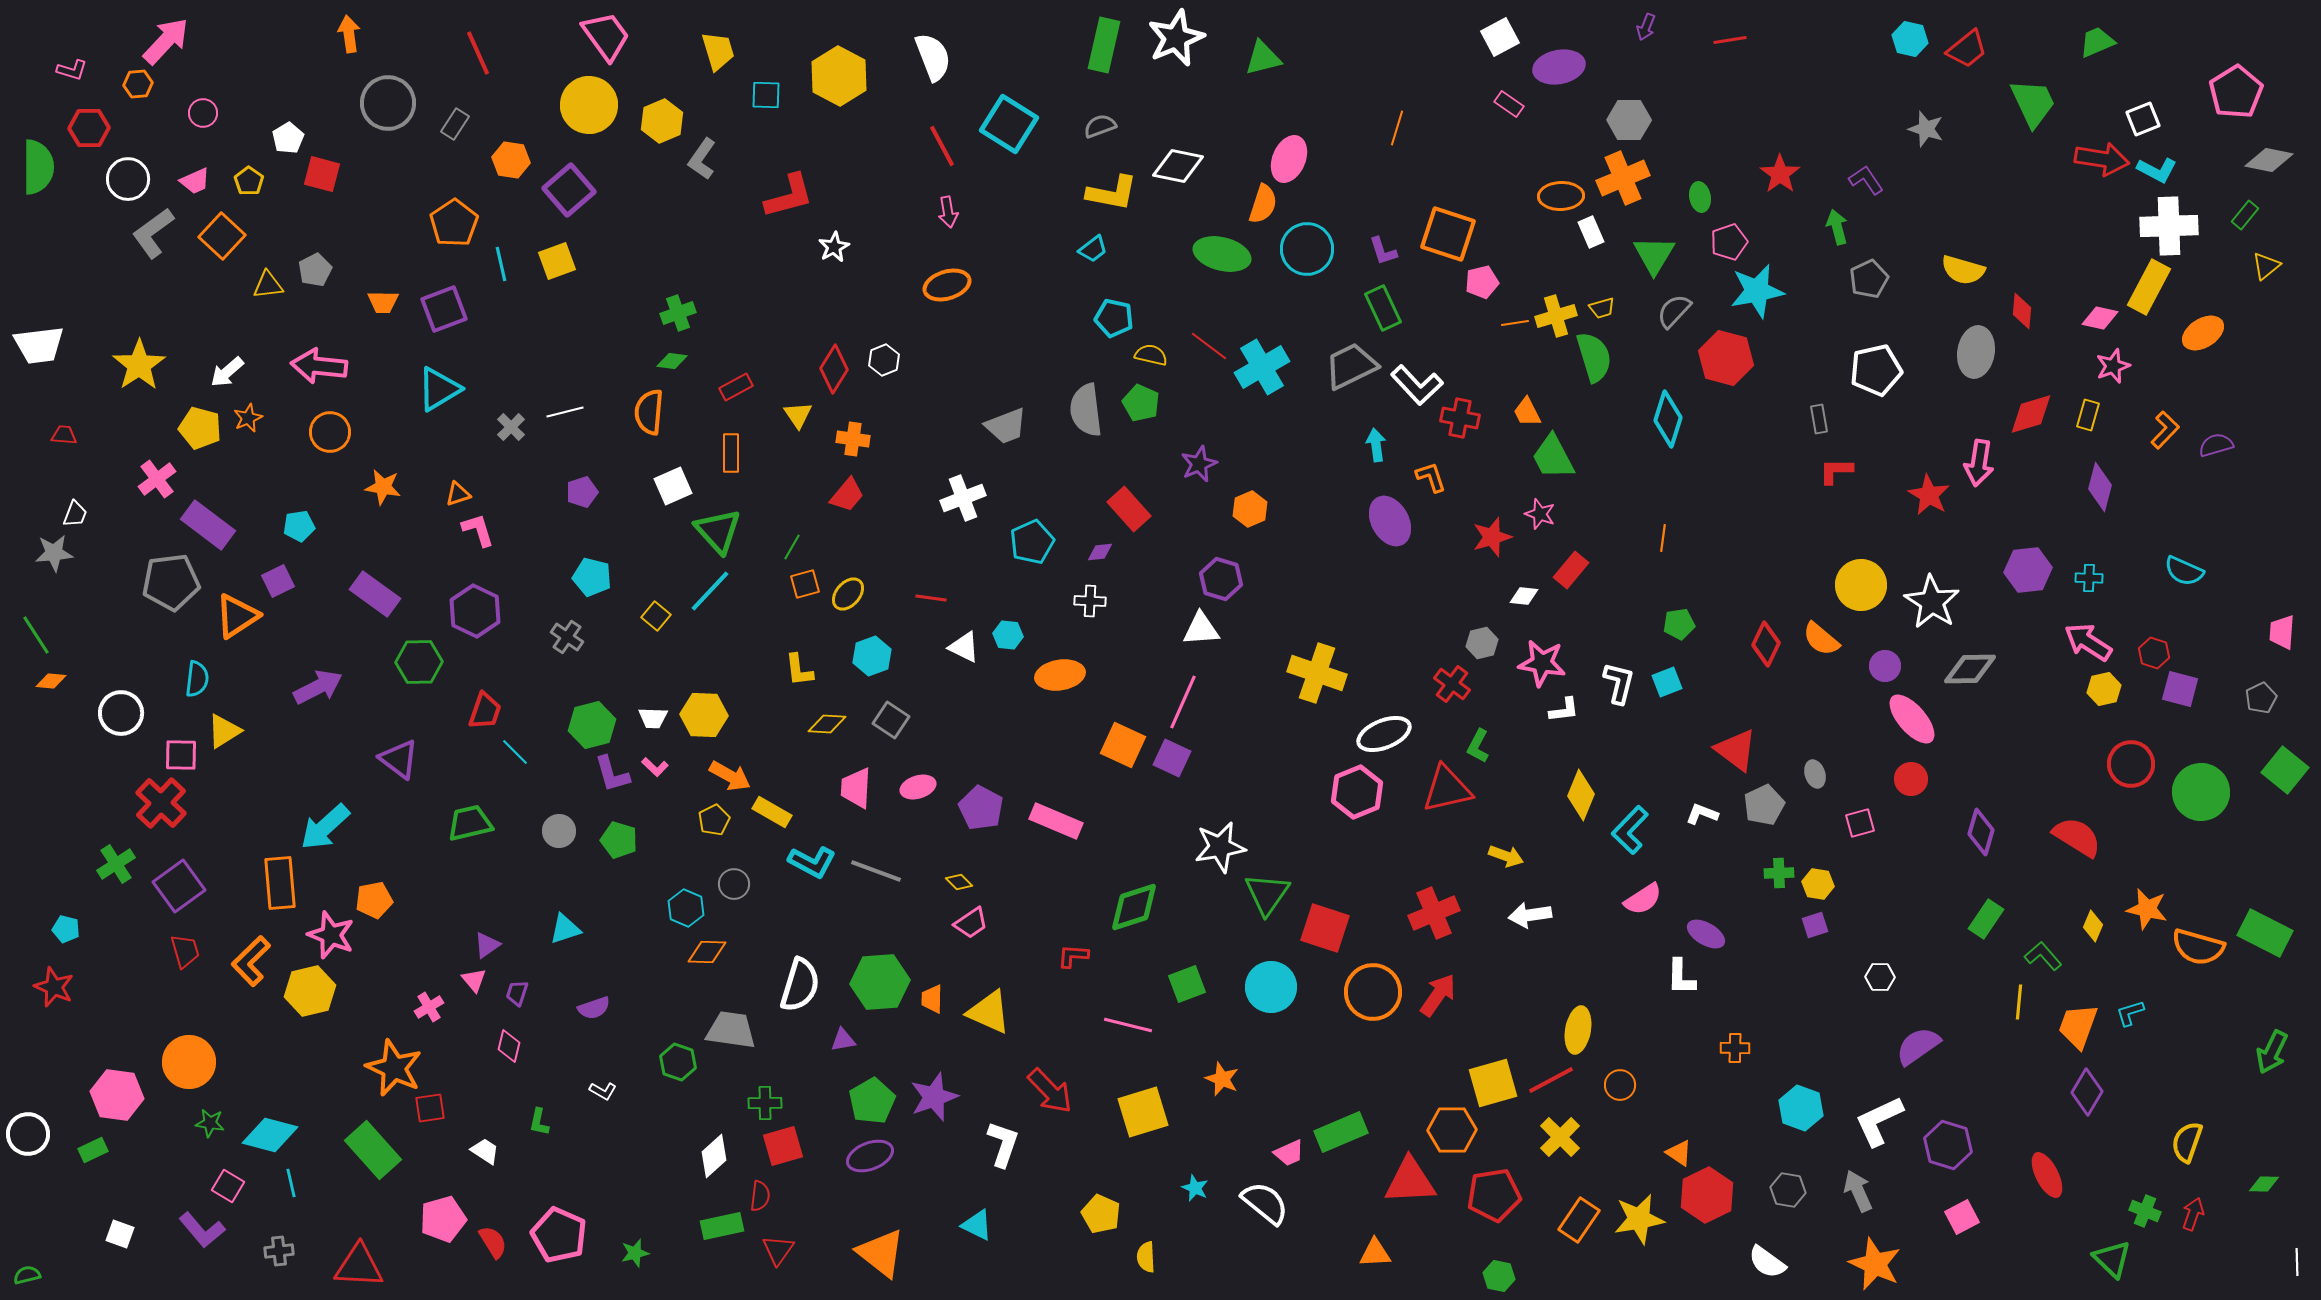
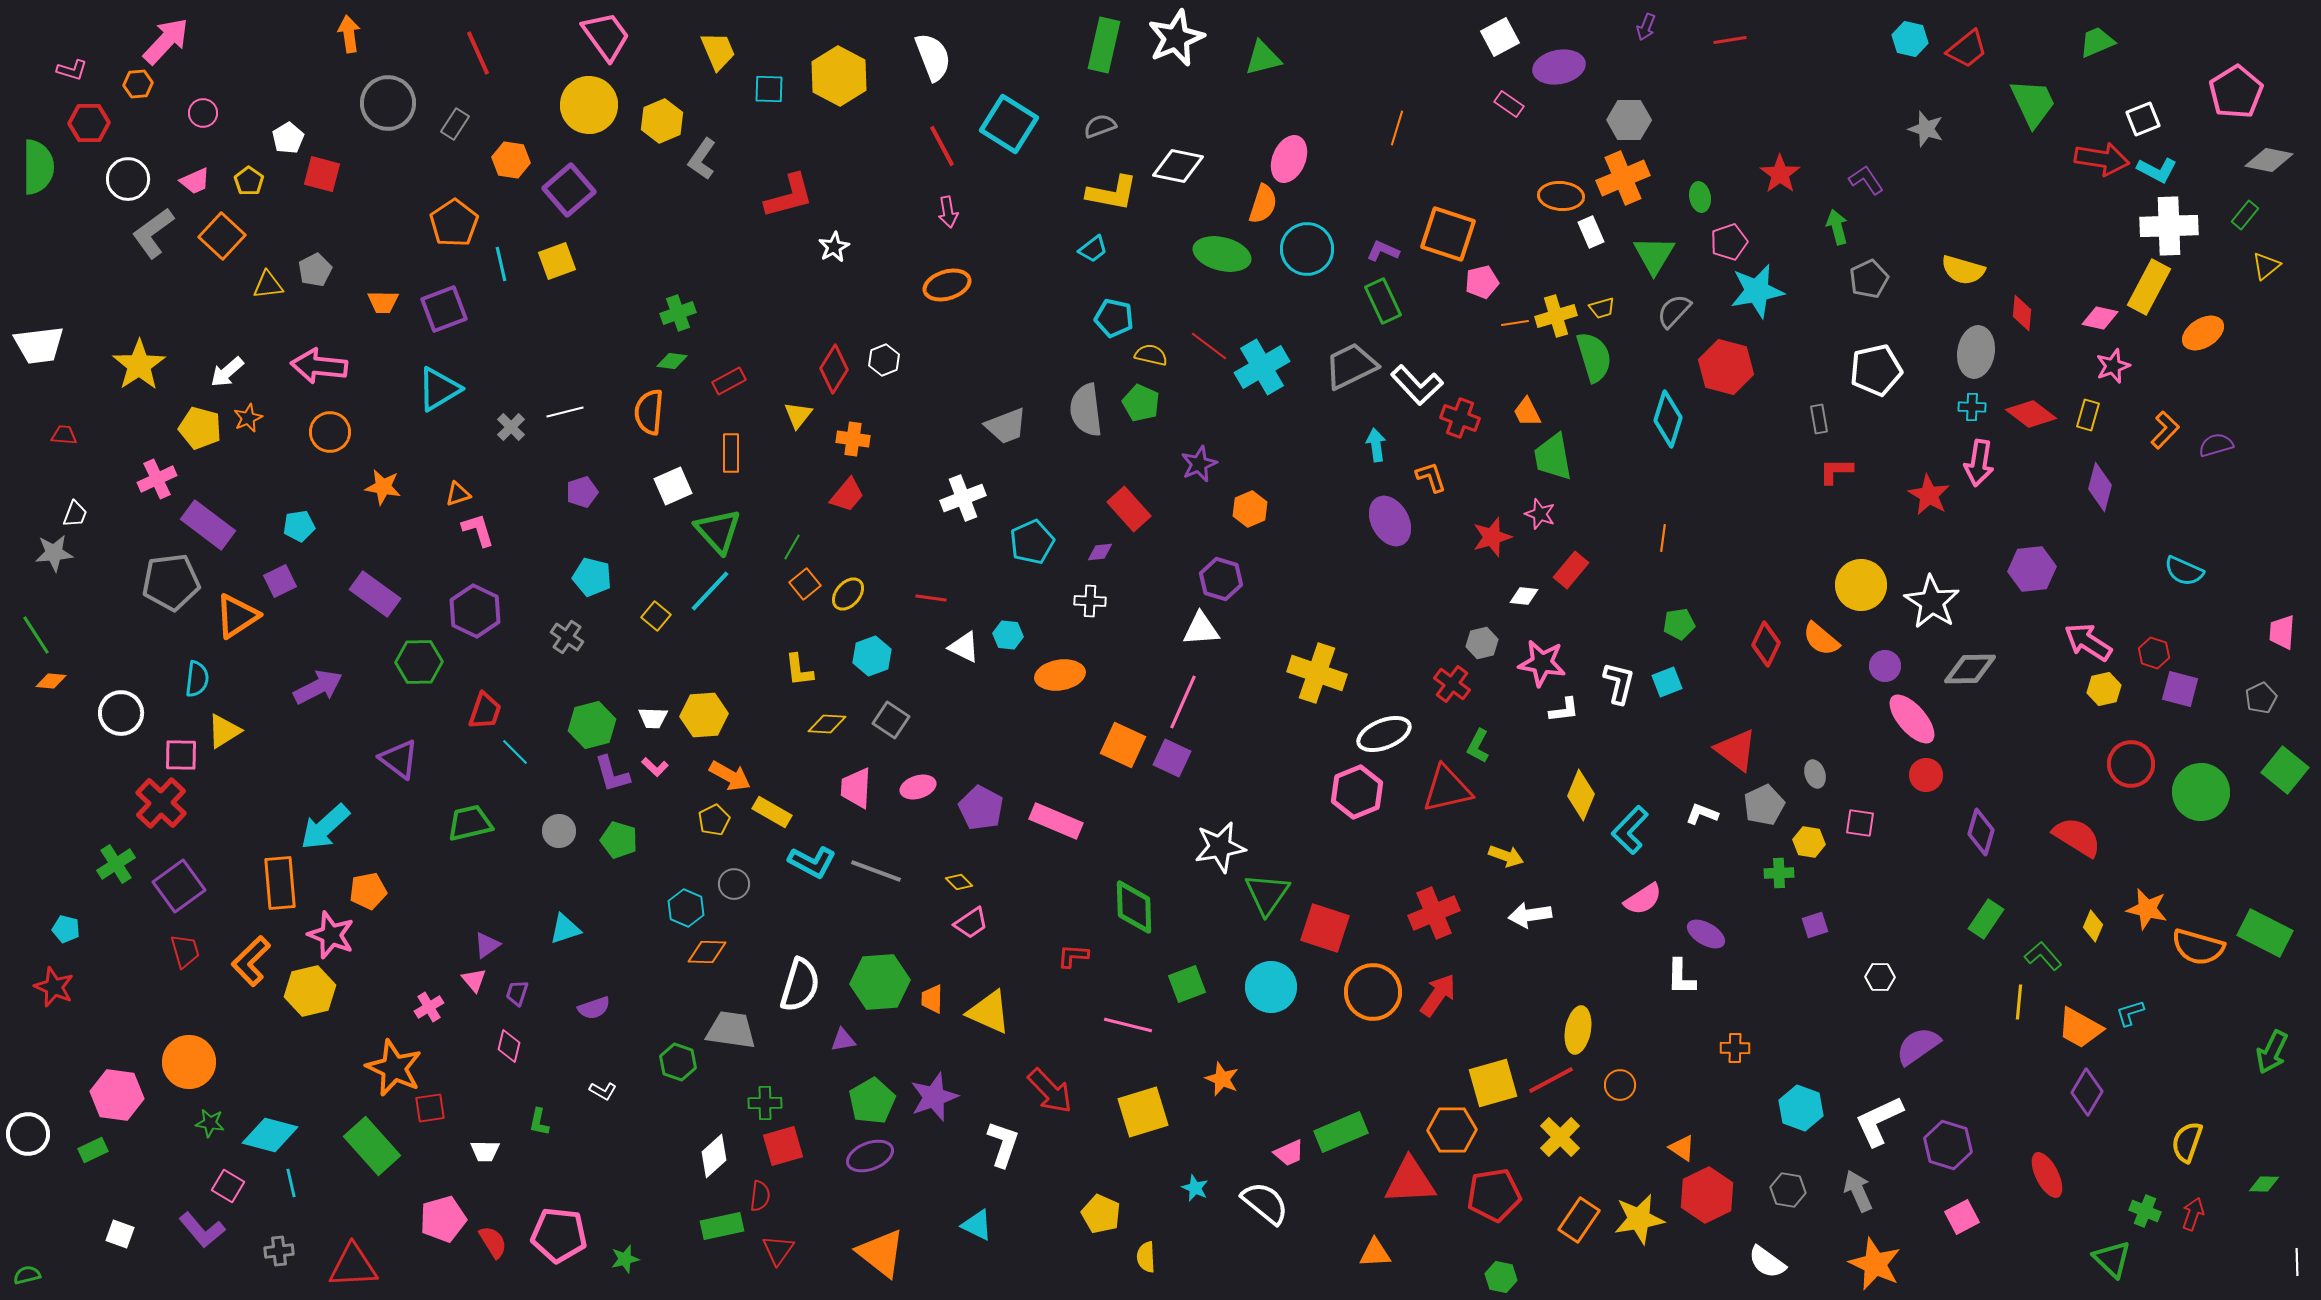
yellow trapezoid at (718, 51): rotated 6 degrees counterclockwise
cyan square at (766, 95): moved 3 px right, 6 px up
red hexagon at (89, 128): moved 5 px up
orange ellipse at (1561, 196): rotated 6 degrees clockwise
purple L-shape at (1383, 251): rotated 132 degrees clockwise
green rectangle at (1383, 308): moved 7 px up
red diamond at (2022, 311): moved 2 px down
red hexagon at (1726, 358): moved 9 px down
red rectangle at (736, 387): moved 7 px left, 6 px up
red diamond at (2031, 414): rotated 54 degrees clockwise
yellow triangle at (798, 415): rotated 12 degrees clockwise
red cross at (1460, 418): rotated 9 degrees clockwise
green trapezoid at (1553, 457): rotated 18 degrees clockwise
pink cross at (157, 479): rotated 12 degrees clockwise
purple hexagon at (2028, 570): moved 4 px right, 1 px up
cyan cross at (2089, 578): moved 117 px left, 171 px up
purple square at (278, 581): moved 2 px right
orange square at (805, 584): rotated 24 degrees counterclockwise
yellow hexagon at (704, 715): rotated 6 degrees counterclockwise
red circle at (1911, 779): moved 15 px right, 4 px up
pink square at (1860, 823): rotated 24 degrees clockwise
yellow hexagon at (1818, 884): moved 9 px left, 42 px up
orange pentagon at (374, 900): moved 6 px left, 9 px up
green diamond at (1134, 907): rotated 74 degrees counterclockwise
orange trapezoid at (2078, 1026): moved 2 px right, 2 px down; rotated 81 degrees counterclockwise
green rectangle at (373, 1150): moved 1 px left, 4 px up
white trapezoid at (485, 1151): rotated 148 degrees clockwise
orange triangle at (1679, 1153): moved 3 px right, 5 px up
pink pentagon at (559, 1235): rotated 18 degrees counterclockwise
green star at (635, 1253): moved 10 px left, 6 px down
red triangle at (359, 1266): moved 6 px left; rotated 6 degrees counterclockwise
green hexagon at (1499, 1276): moved 2 px right, 1 px down
